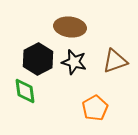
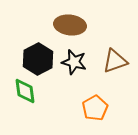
brown ellipse: moved 2 px up
